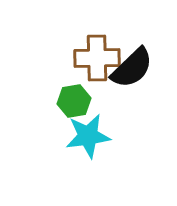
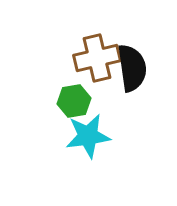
brown cross: rotated 12 degrees counterclockwise
black semicircle: rotated 54 degrees counterclockwise
